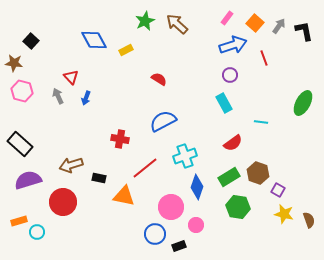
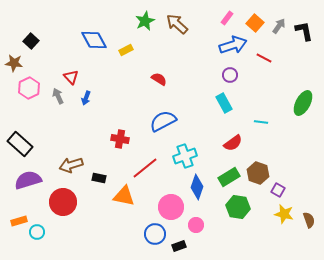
red line at (264, 58): rotated 42 degrees counterclockwise
pink hexagon at (22, 91): moved 7 px right, 3 px up; rotated 20 degrees clockwise
